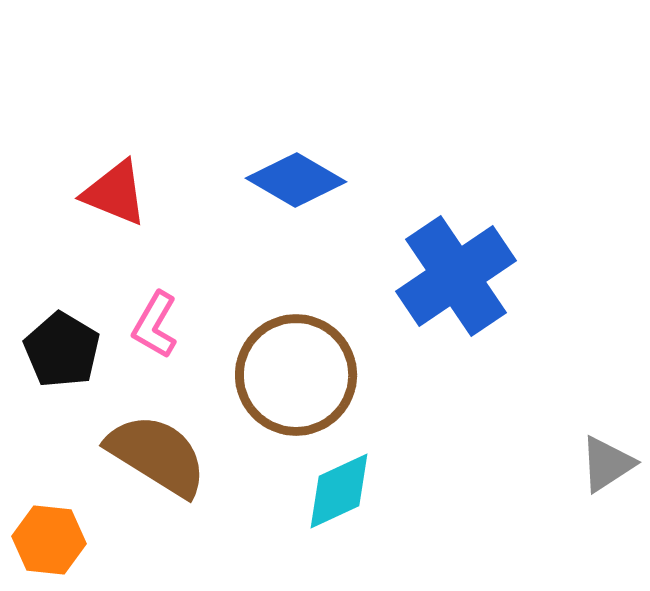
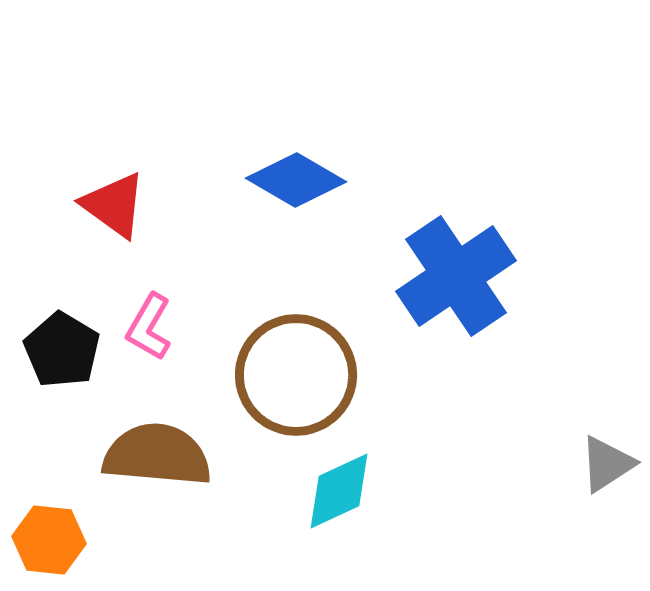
red triangle: moved 1 px left, 12 px down; rotated 14 degrees clockwise
pink L-shape: moved 6 px left, 2 px down
brown semicircle: rotated 27 degrees counterclockwise
